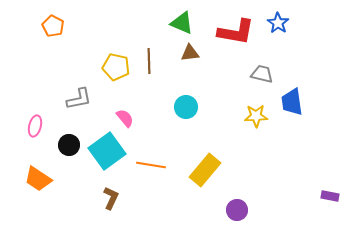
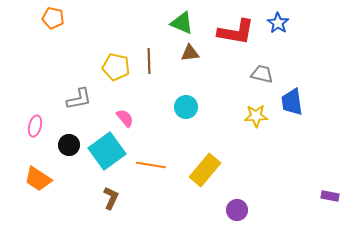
orange pentagon: moved 8 px up; rotated 15 degrees counterclockwise
